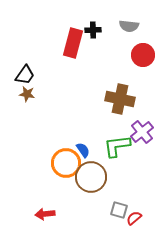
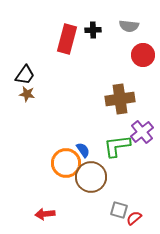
red rectangle: moved 6 px left, 4 px up
brown cross: rotated 20 degrees counterclockwise
